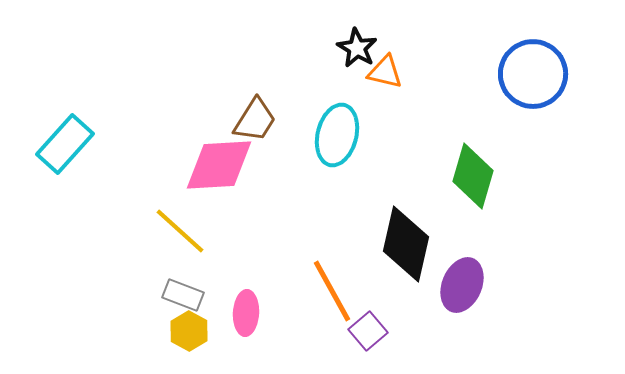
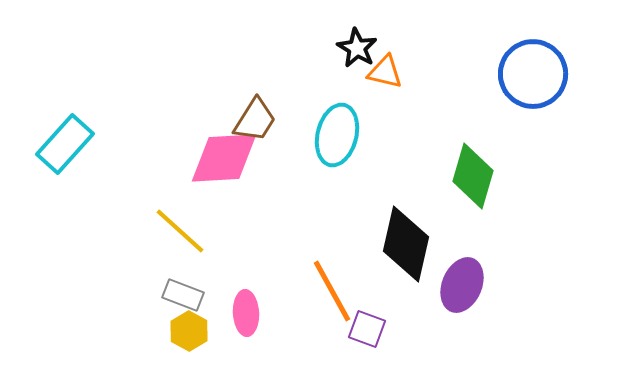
pink diamond: moved 5 px right, 7 px up
pink ellipse: rotated 6 degrees counterclockwise
purple square: moved 1 px left, 2 px up; rotated 30 degrees counterclockwise
